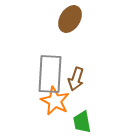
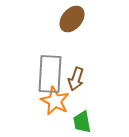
brown ellipse: moved 2 px right; rotated 8 degrees clockwise
